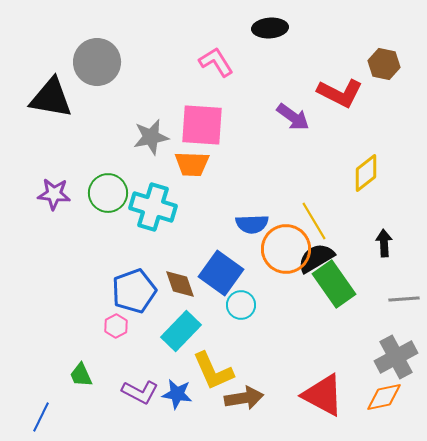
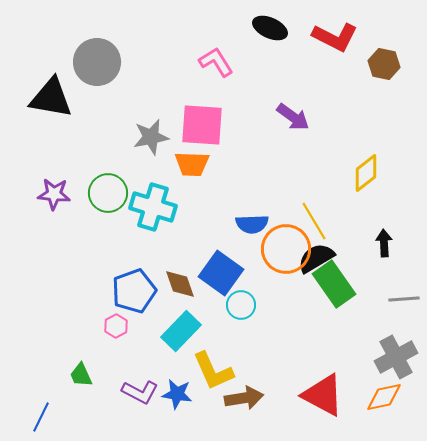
black ellipse: rotated 28 degrees clockwise
red L-shape: moved 5 px left, 56 px up
